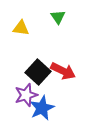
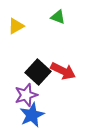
green triangle: rotated 35 degrees counterclockwise
yellow triangle: moved 5 px left, 2 px up; rotated 36 degrees counterclockwise
blue star: moved 10 px left, 7 px down
